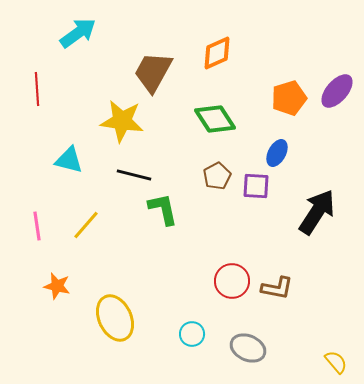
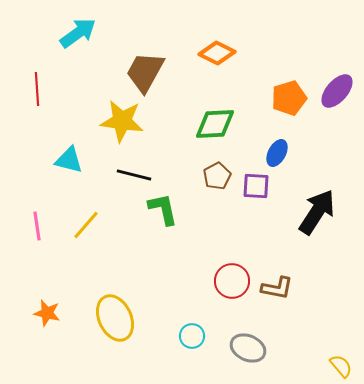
orange diamond: rotated 51 degrees clockwise
brown trapezoid: moved 8 px left
green diamond: moved 5 px down; rotated 60 degrees counterclockwise
orange star: moved 10 px left, 27 px down
cyan circle: moved 2 px down
yellow semicircle: moved 5 px right, 4 px down
